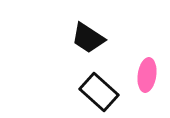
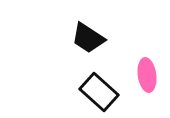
pink ellipse: rotated 16 degrees counterclockwise
